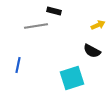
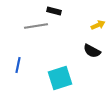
cyan square: moved 12 px left
